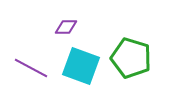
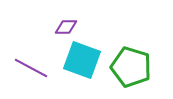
green pentagon: moved 9 px down
cyan square: moved 1 px right, 6 px up
